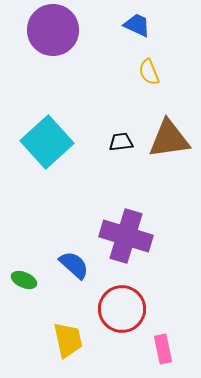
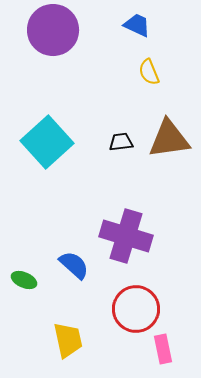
red circle: moved 14 px right
